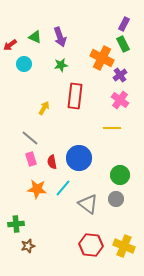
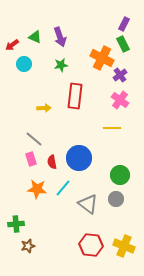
red arrow: moved 2 px right
yellow arrow: rotated 56 degrees clockwise
gray line: moved 4 px right, 1 px down
